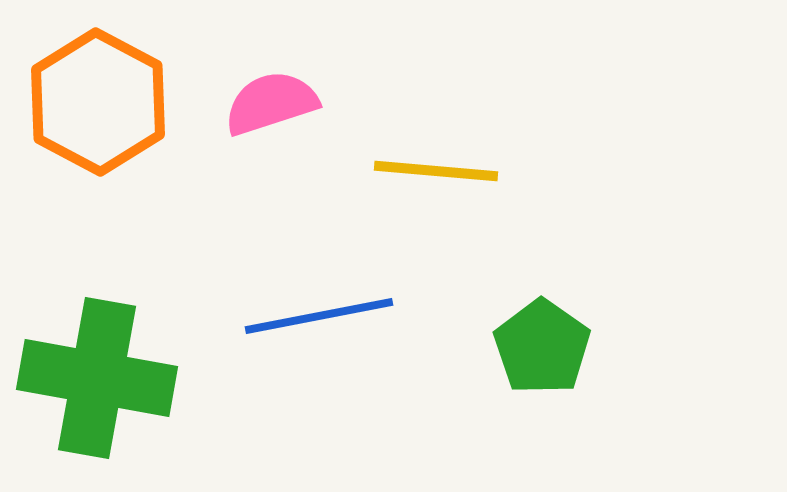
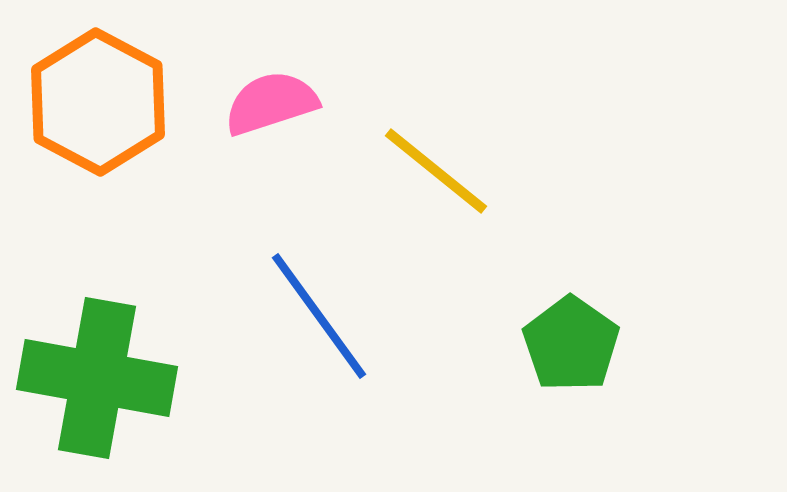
yellow line: rotated 34 degrees clockwise
blue line: rotated 65 degrees clockwise
green pentagon: moved 29 px right, 3 px up
